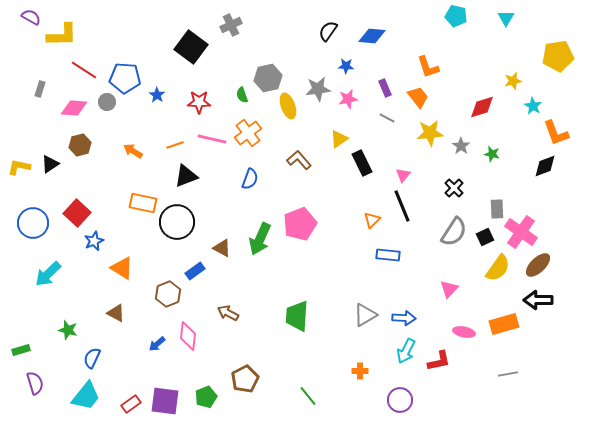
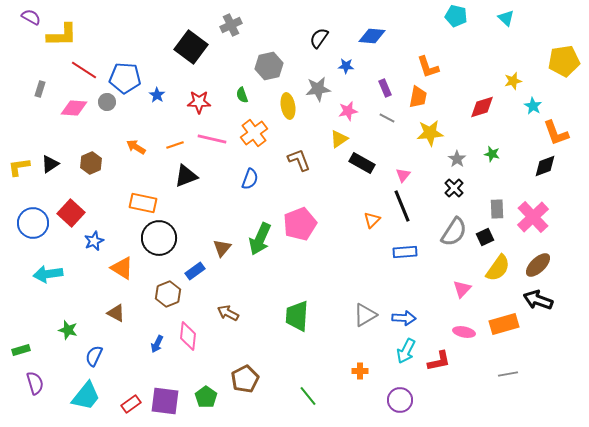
cyan triangle at (506, 18): rotated 18 degrees counterclockwise
black semicircle at (328, 31): moved 9 px left, 7 px down
yellow pentagon at (558, 56): moved 6 px right, 5 px down
gray hexagon at (268, 78): moved 1 px right, 12 px up
orange trapezoid at (418, 97): rotated 50 degrees clockwise
pink star at (348, 99): moved 12 px down
yellow ellipse at (288, 106): rotated 10 degrees clockwise
orange cross at (248, 133): moved 6 px right
brown hexagon at (80, 145): moved 11 px right, 18 px down; rotated 10 degrees counterclockwise
gray star at (461, 146): moved 4 px left, 13 px down
orange arrow at (133, 151): moved 3 px right, 4 px up
brown L-shape at (299, 160): rotated 20 degrees clockwise
black rectangle at (362, 163): rotated 35 degrees counterclockwise
yellow L-shape at (19, 167): rotated 20 degrees counterclockwise
red square at (77, 213): moved 6 px left
black circle at (177, 222): moved 18 px left, 16 px down
pink cross at (521, 232): moved 12 px right, 15 px up; rotated 12 degrees clockwise
brown triangle at (222, 248): rotated 42 degrees clockwise
blue rectangle at (388, 255): moved 17 px right, 3 px up; rotated 10 degrees counterclockwise
cyan arrow at (48, 274): rotated 36 degrees clockwise
pink triangle at (449, 289): moved 13 px right
black arrow at (538, 300): rotated 20 degrees clockwise
blue arrow at (157, 344): rotated 24 degrees counterclockwise
blue semicircle at (92, 358): moved 2 px right, 2 px up
green pentagon at (206, 397): rotated 15 degrees counterclockwise
